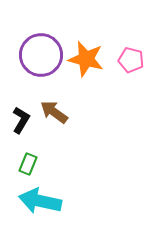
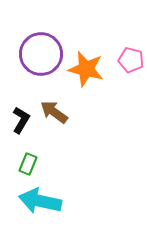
purple circle: moved 1 px up
orange star: moved 10 px down
